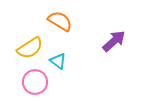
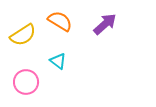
purple arrow: moved 9 px left, 17 px up
yellow semicircle: moved 7 px left, 13 px up
pink circle: moved 9 px left
